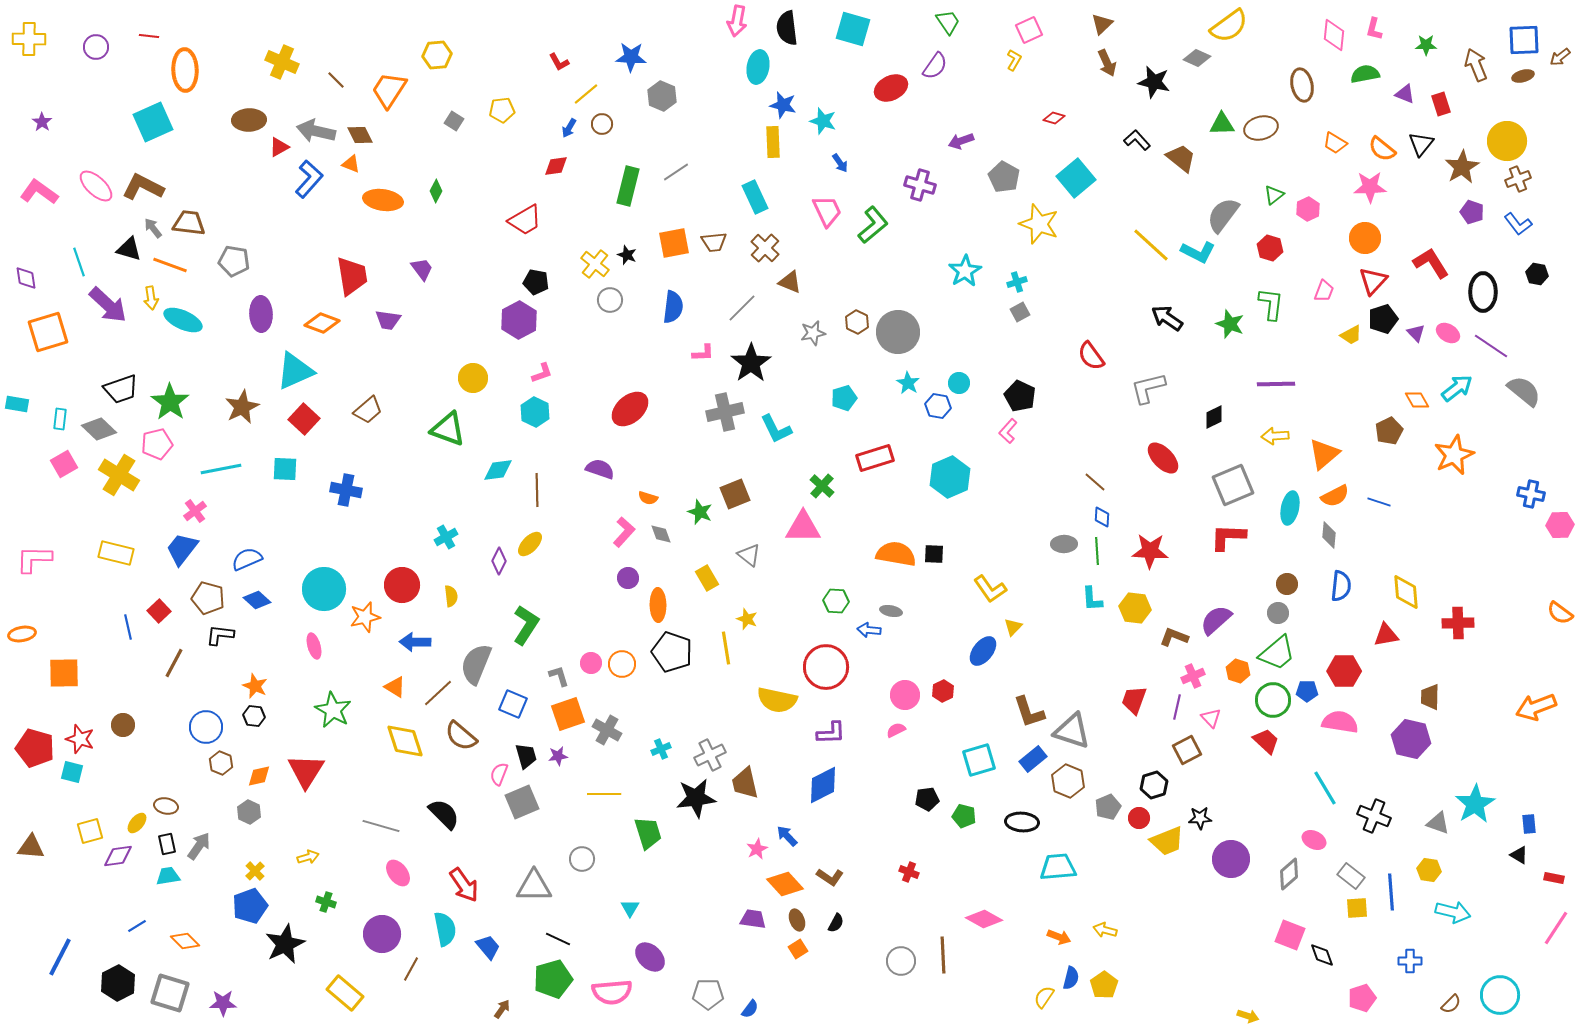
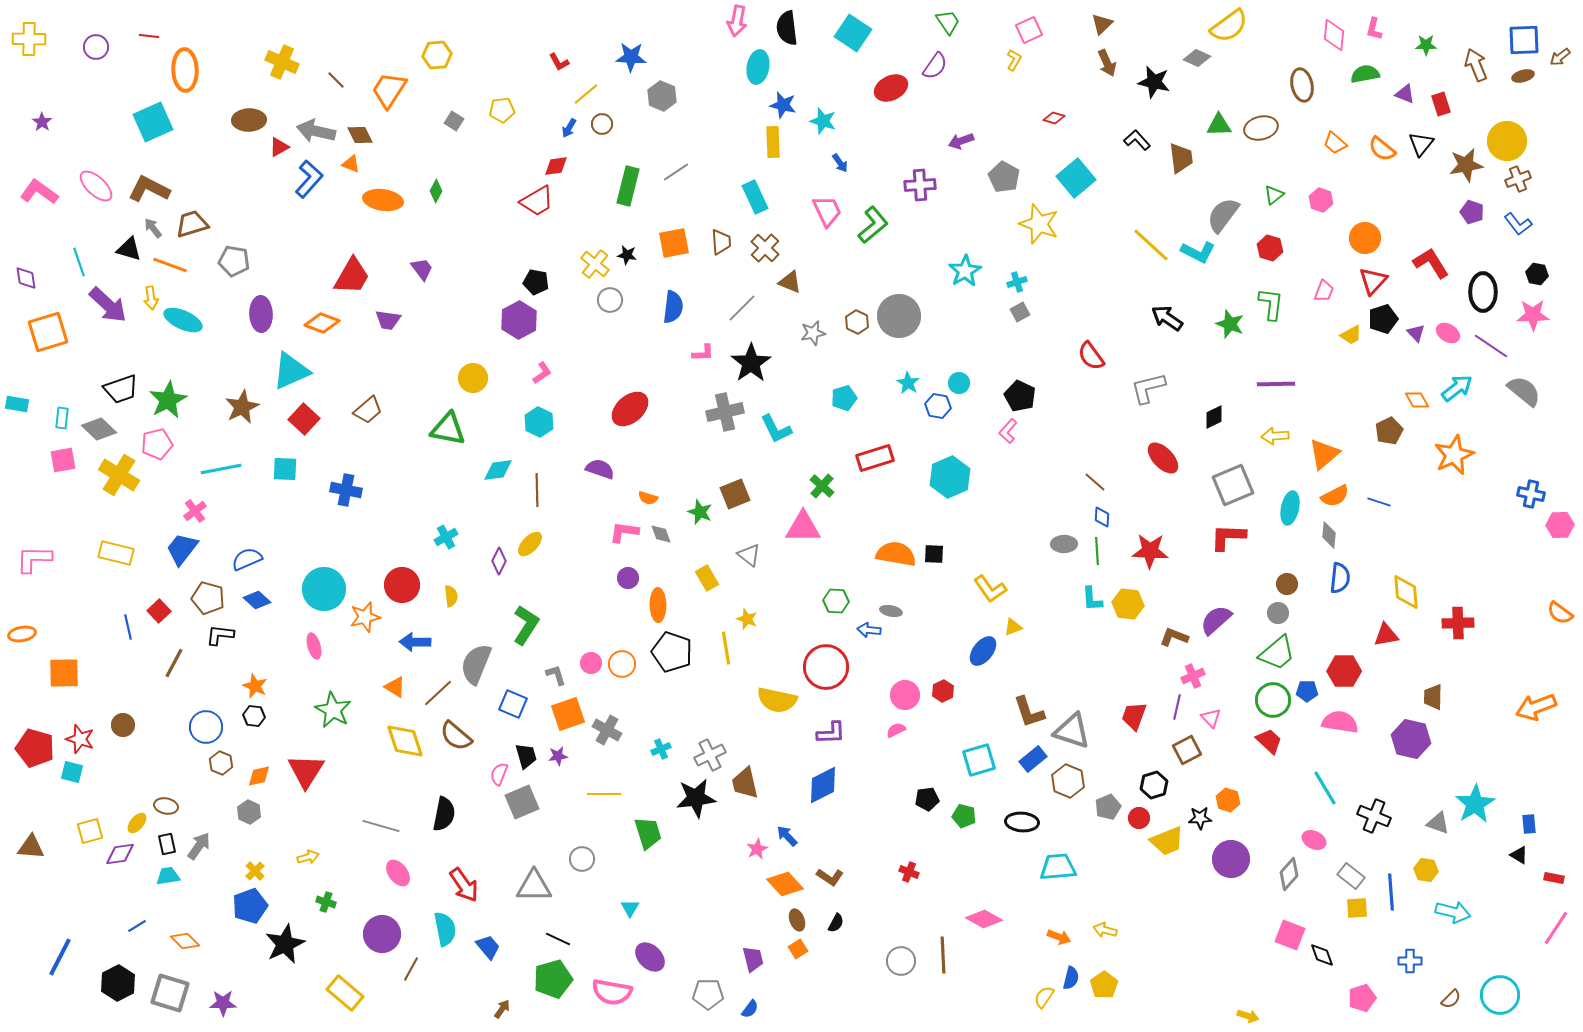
cyan square at (853, 29): moved 4 px down; rotated 18 degrees clockwise
green triangle at (1222, 124): moved 3 px left, 1 px down
orange trapezoid at (1335, 143): rotated 10 degrees clockwise
brown trapezoid at (1181, 158): rotated 44 degrees clockwise
brown star at (1462, 167): moved 4 px right, 2 px up; rotated 20 degrees clockwise
purple cross at (920, 185): rotated 20 degrees counterclockwise
brown L-shape at (143, 187): moved 6 px right, 2 px down
pink star at (1370, 187): moved 163 px right, 128 px down
pink hexagon at (1308, 209): moved 13 px right, 9 px up; rotated 15 degrees counterclockwise
red trapezoid at (525, 220): moved 12 px right, 19 px up
brown trapezoid at (189, 223): moved 3 px right, 1 px down; rotated 24 degrees counterclockwise
brown trapezoid at (714, 242): moved 7 px right; rotated 88 degrees counterclockwise
black star at (627, 255): rotated 12 degrees counterclockwise
red trapezoid at (352, 276): rotated 39 degrees clockwise
gray circle at (898, 332): moved 1 px right, 16 px up
cyan triangle at (295, 371): moved 4 px left
pink L-shape at (542, 373): rotated 15 degrees counterclockwise
green star at (170, 402): moved 2 px left, 2 px up; rotated 9 degrees clockwise
cyan hexagon at (535, 412): moved 4 px right, 10 px down
cyan rectangle at (60, 419): moved 2 px right, 1 px up
green triangle at (448, 429): rotated 9 degrees counterclockwise
pink square at (64, 464): moved 1 px left, 4 px up; rotated 20 degrees clockwise
pink L-shape at (624, 532): rotated 124 degrees counterclockwise
blue semicircle at (1341, 586): moved 1 px left, 8 px up
yellow hexagon at (1135, 608): moved 7 px left, 4 px up
yellow triangle at (1013, 627): rotated 24 degrees clockwise
orange hexagon at (1238, 671): moved 10 px left, 129 px down
gray L-shape at (559, 676): moved 3 px left, 1 px up
brown trapezoid at (1430, 697): moved 3 px right
red trapezoid at (1134, 700): moved 16 px down
brown semicircle at (461, 736): moved 5 px left
red trapezoid at (1266, 741): moved 3 px right
black semicircle at (444, 814): rotated 56 degrees clockwise
purple diamond at (118, 856): moved 2 px right, 2 px up
yellow hexagon at (1429, 870): moved 3 px left
gray diamond at (1289, 874): rotated 8 degrees counterclockwise
purple trapezoid at (753, 919): moved 40 px down; rotated 68 degrees clockwise
pink semicircle at (612, 992): rotated 15 degrees clockwise
brown semicircle at (1451, 1004): moved 5 px up
